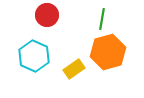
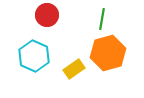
orange hexagon: moved 1 px down
